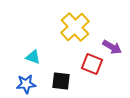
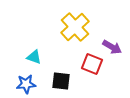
cyan triangle: moved 1 px right
